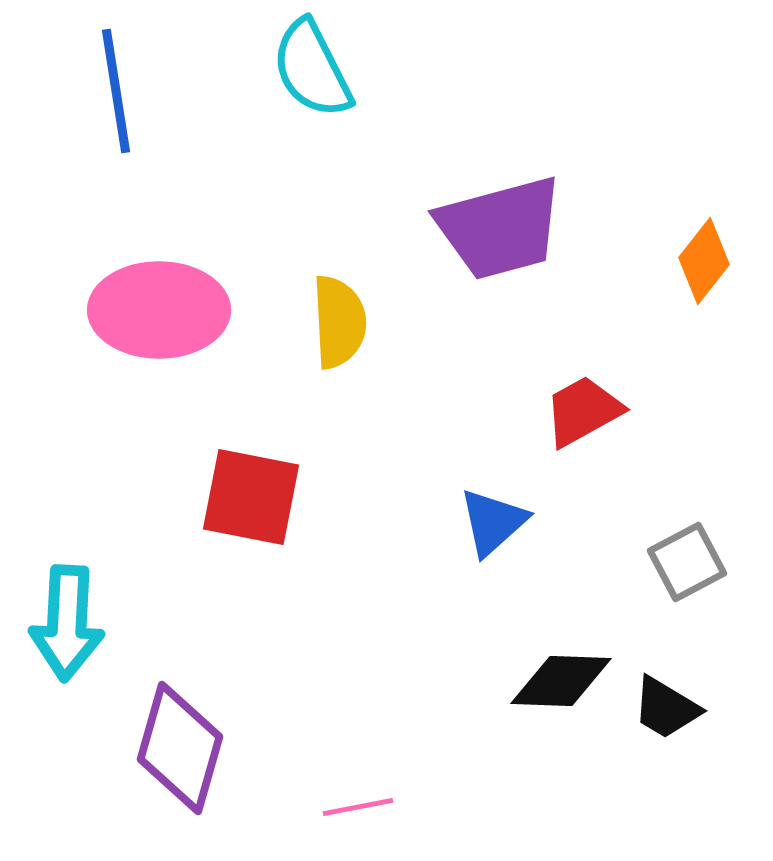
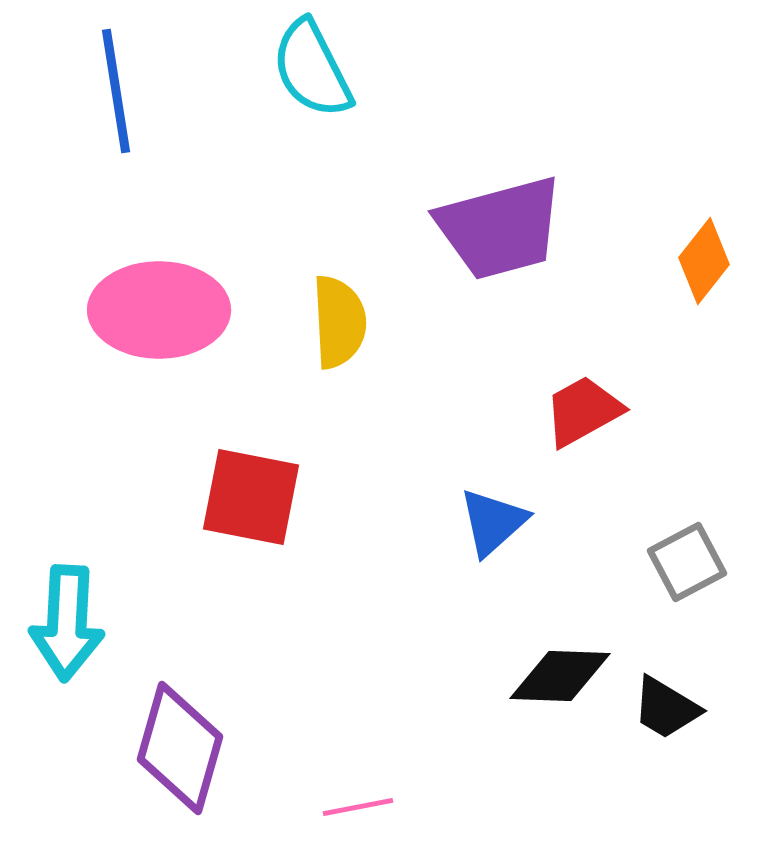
black diamond: moved 1 px left, 5 px up
